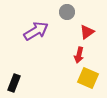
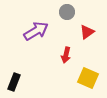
red arrow: moved 13 px left
black rectangle: moved 1 px up
